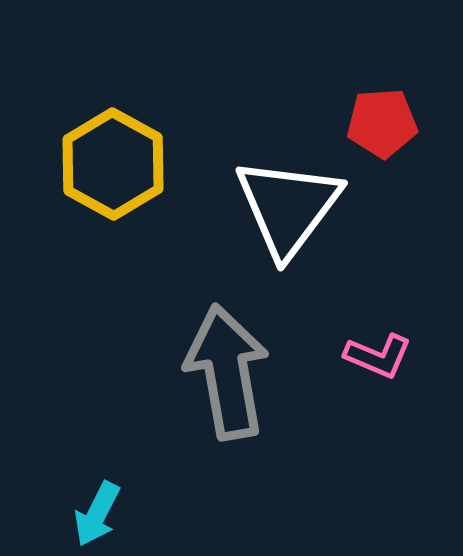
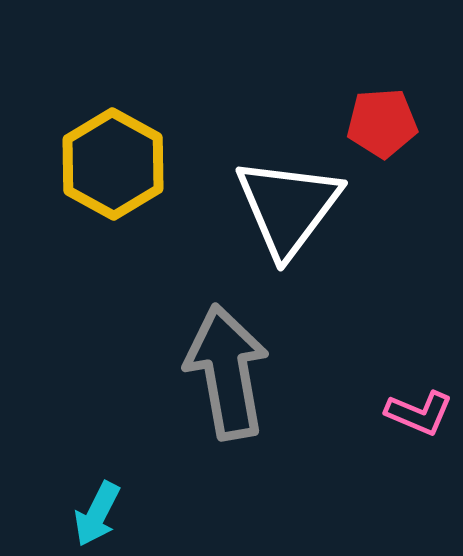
pink L-shape: moved 41 px right, 57 px down
